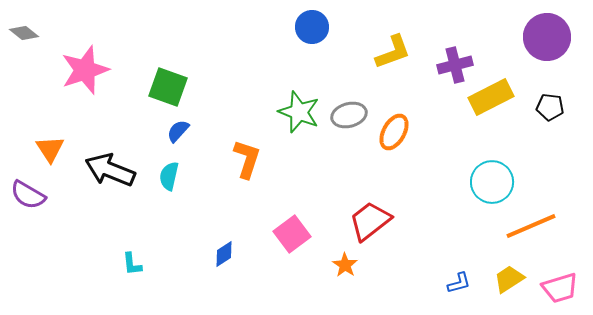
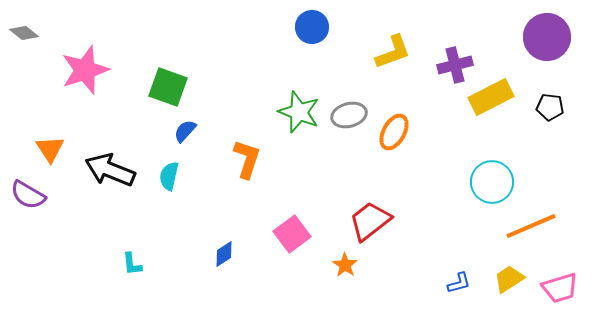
blue semicircle: moved 7 px right
